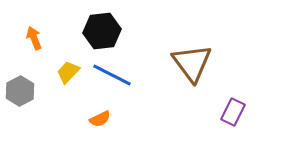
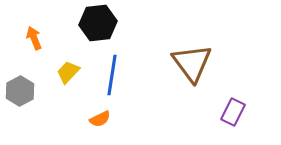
black hexagon: moved 4 px left, 8 px up
blue line: rotated 72 degrees clockwise
